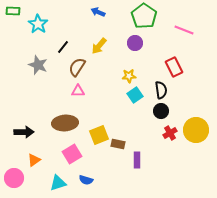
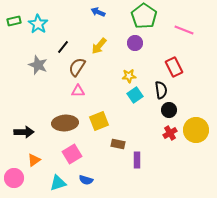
green rectangle: moved 1 px right, 10 px down; rotated 16 degrees counterclockwise
black circle: moved 8 px right, 1 px up
yellow square: moved 14 px up
